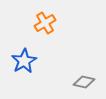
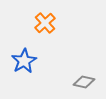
orange cross: rotated 10 degrees counterclockwise
